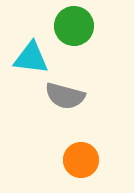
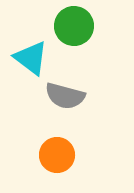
cyan triangle: rotated 30 degrees clockwise
orange circle: moved 24 px left, 5 px up
